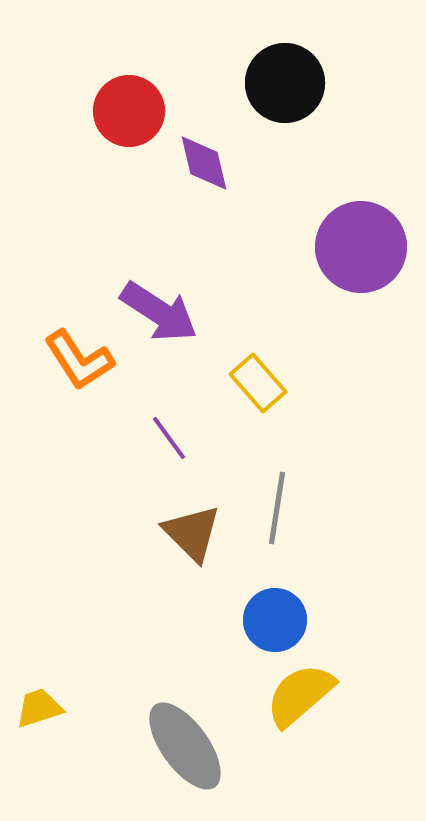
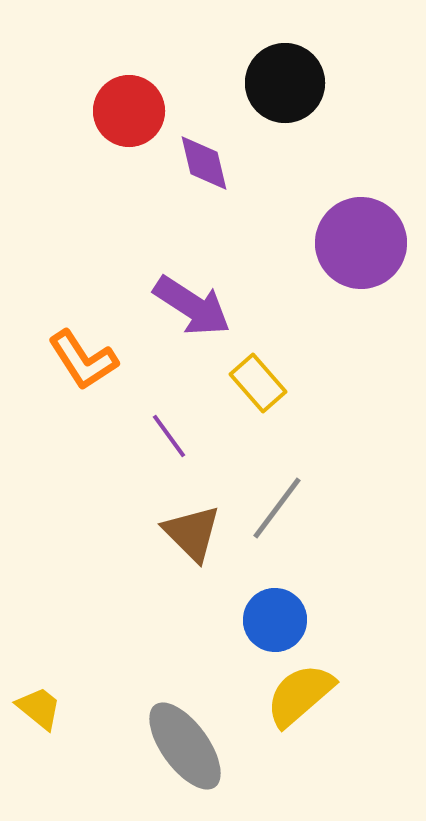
purple circle: moved 4 px up
purple arrow: moved 33 px right, 6 px up
orange L-shape: moved 4 px right
purple line: moved 2 px up
gray line: rotated 28 degrees clockwise
yellow trapezoid: rotated 57 degrees clockwise
